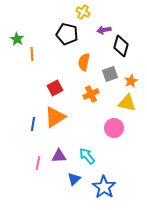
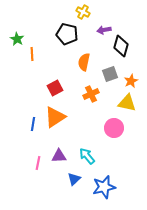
blue star: rotated 25 degrees clockwise
